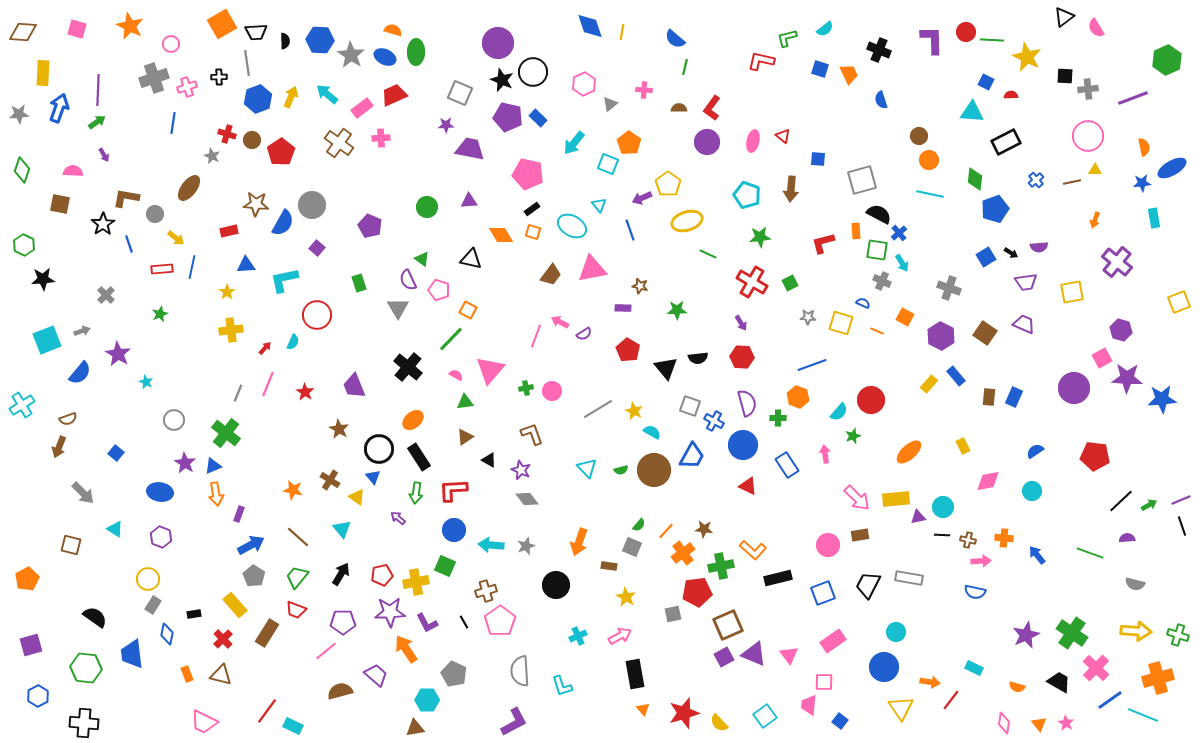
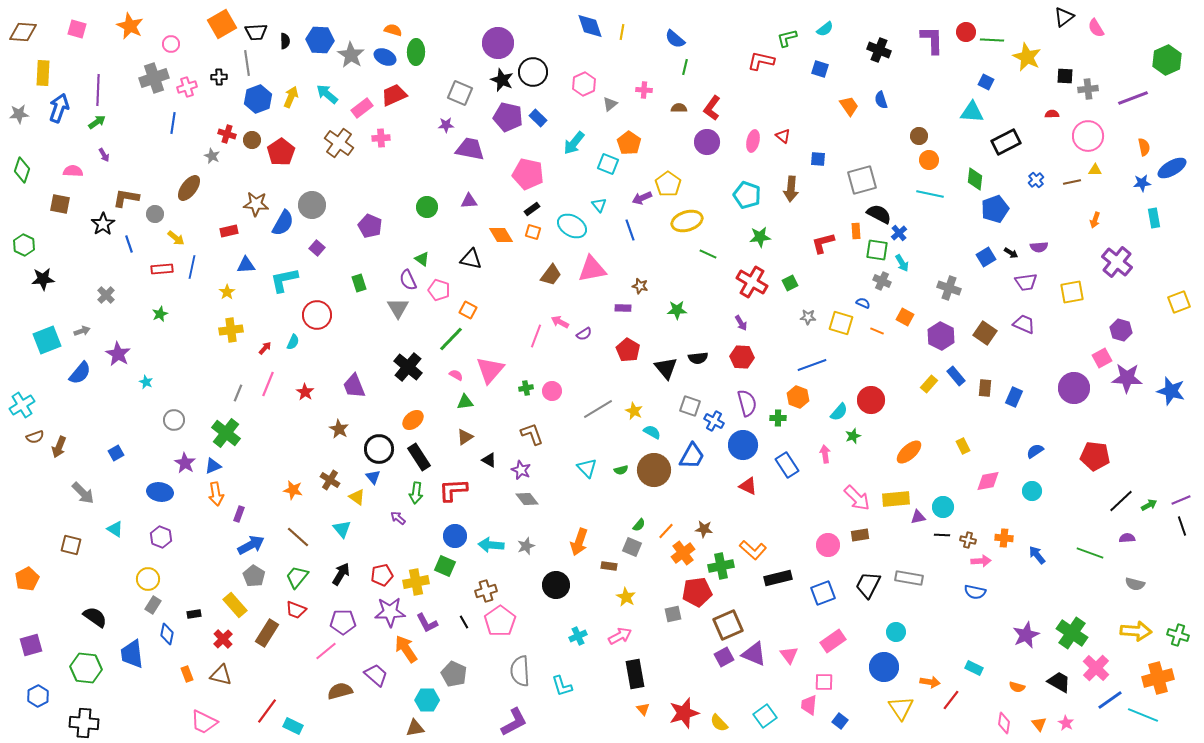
orange trapezoid at (849, 74): moved 32 px down; rotated 10 degrees counterclockwise
red semicircle at (1011, 95): moved 41 px right, 19 px down
brown rectangle at (989, 397): moved 4 px left, 9 px up
blue star at (1162, 399): moved 9 px right, 8 px up; rotated 20 degrees clockwise
brown semicircle at (68, 419): moved 33 px left, 18 px down
blue square at (116, 453): rotated 21 degrees clockwise
blue circle at (454, 530): moved 1 px right, 6 px down
